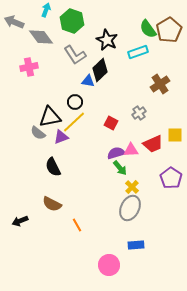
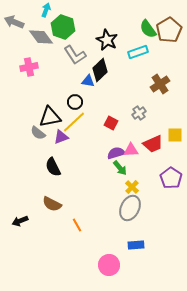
green hexagon: moved 9 px left, 6 px down
